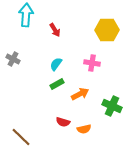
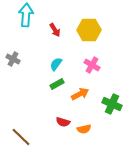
yellow hexagon: moved 18 px left
pink cross: moved 2 px down; rotated 21 degrees clockwise
green cross: moved 2 px up
